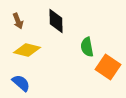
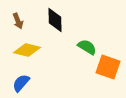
black diamond: moved 1 px left, 1 px up
green semicircle: rotated 132 degrees clockwise
orange square: rotated 15 degrees counterclockwise
blue semicircle: rotated 90 degrees counterclockwise
